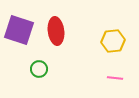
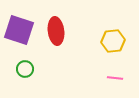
green circle: moved 14 px left
